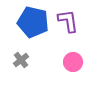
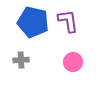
gray cross: rotated 35 degrees clockwise
